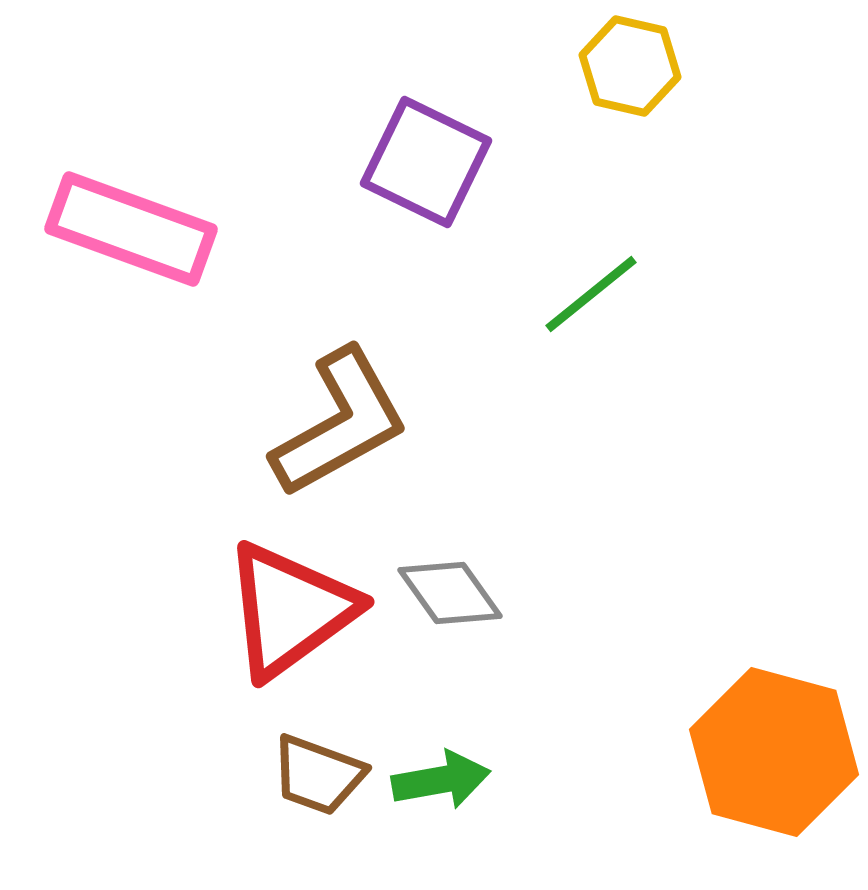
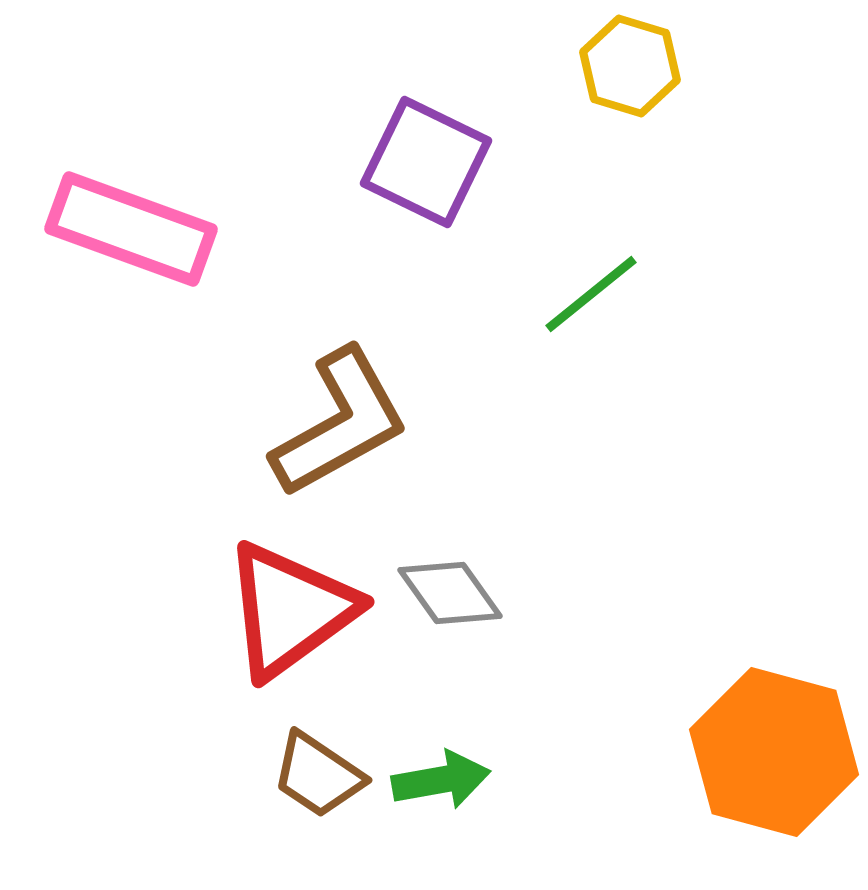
yellow hexagon: rotated 4 degrees clockwise
brown trapezoid: rotated 14 degrees clockwise
